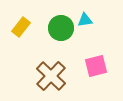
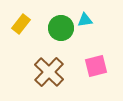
yellow rectangle: moved 3 px up
brown cross: moved 2 px left, 4 px up
